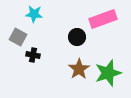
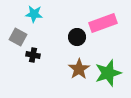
pink rectangle: moved 4 px down
